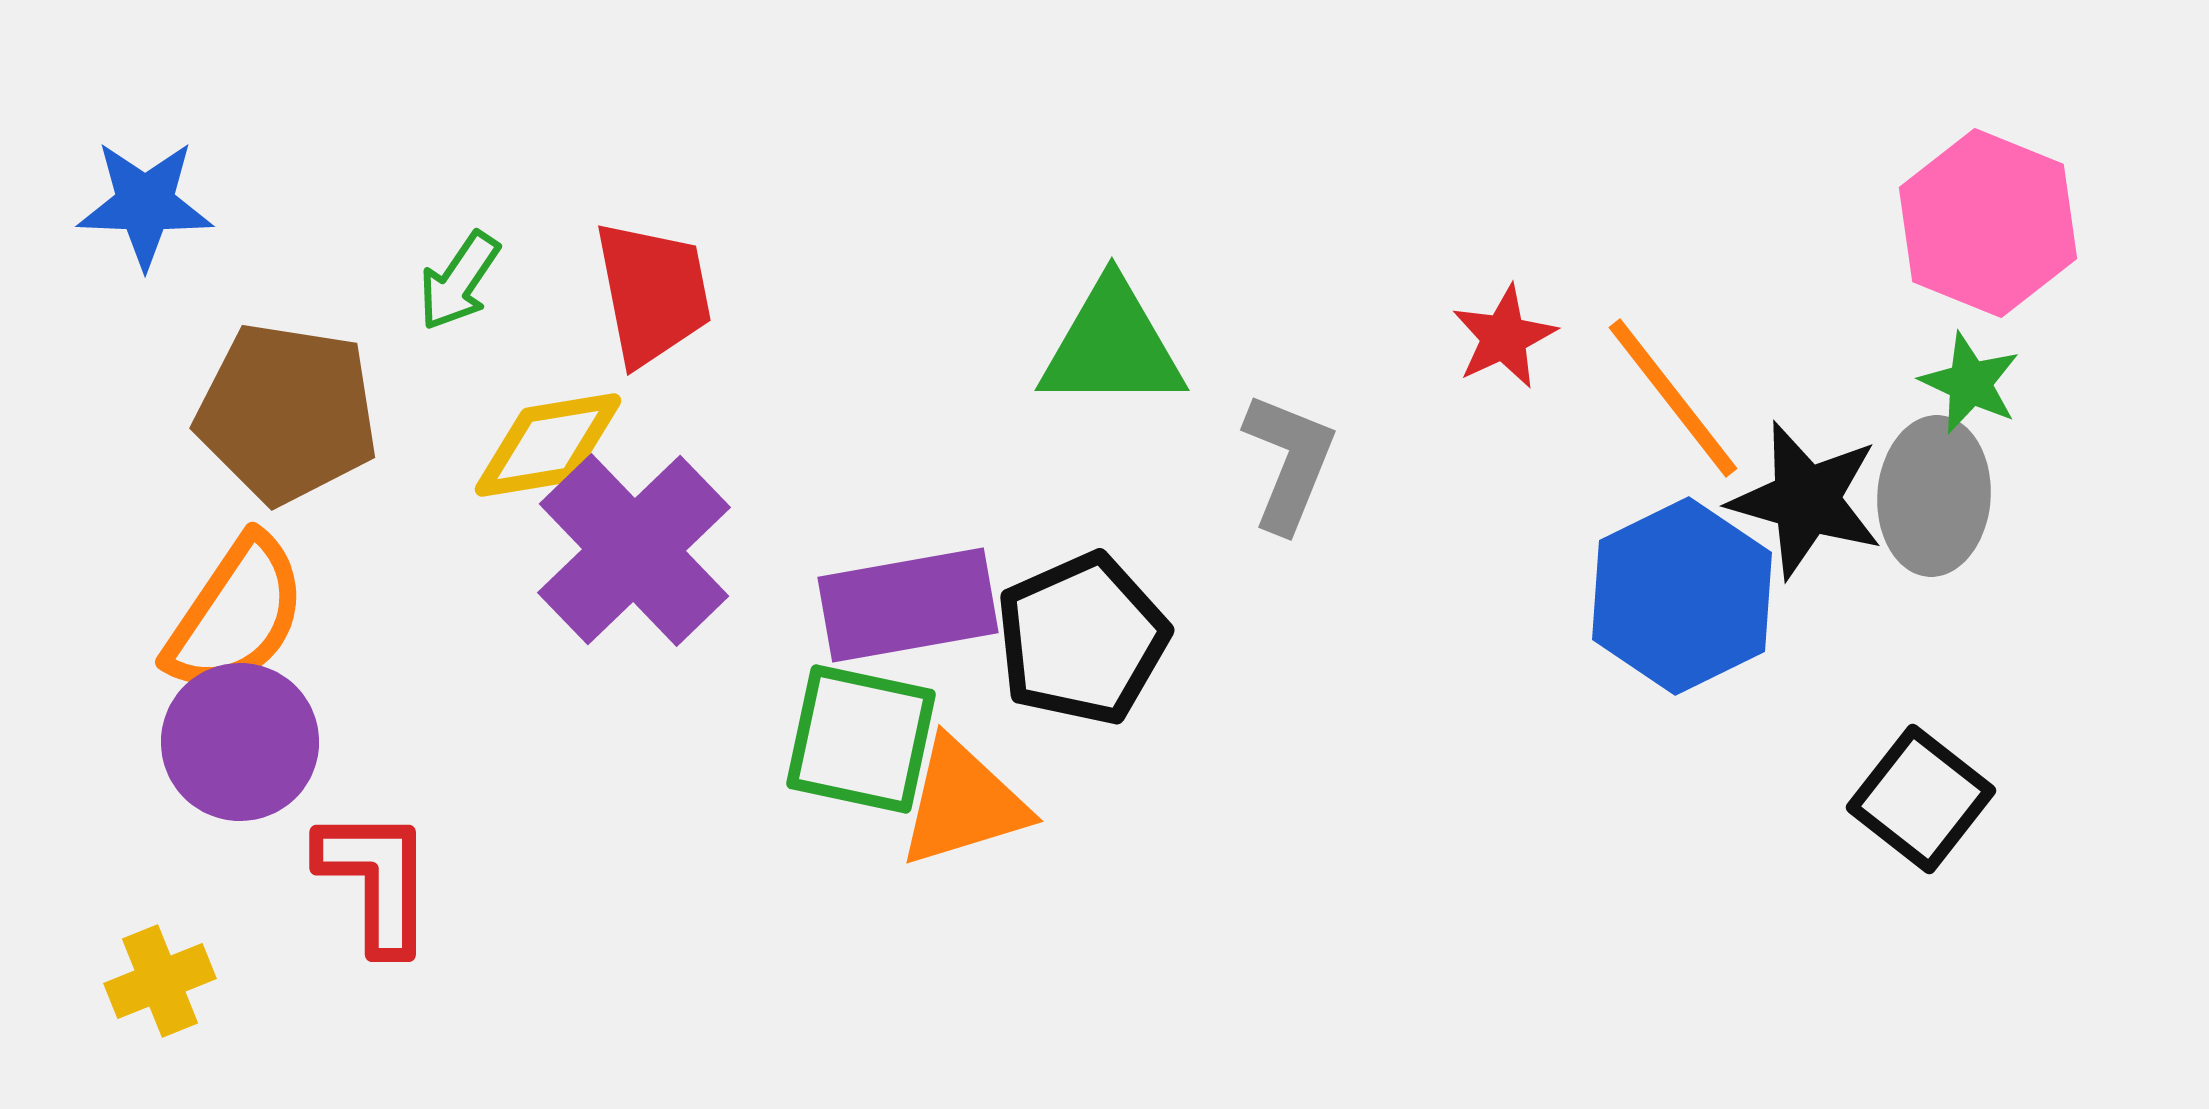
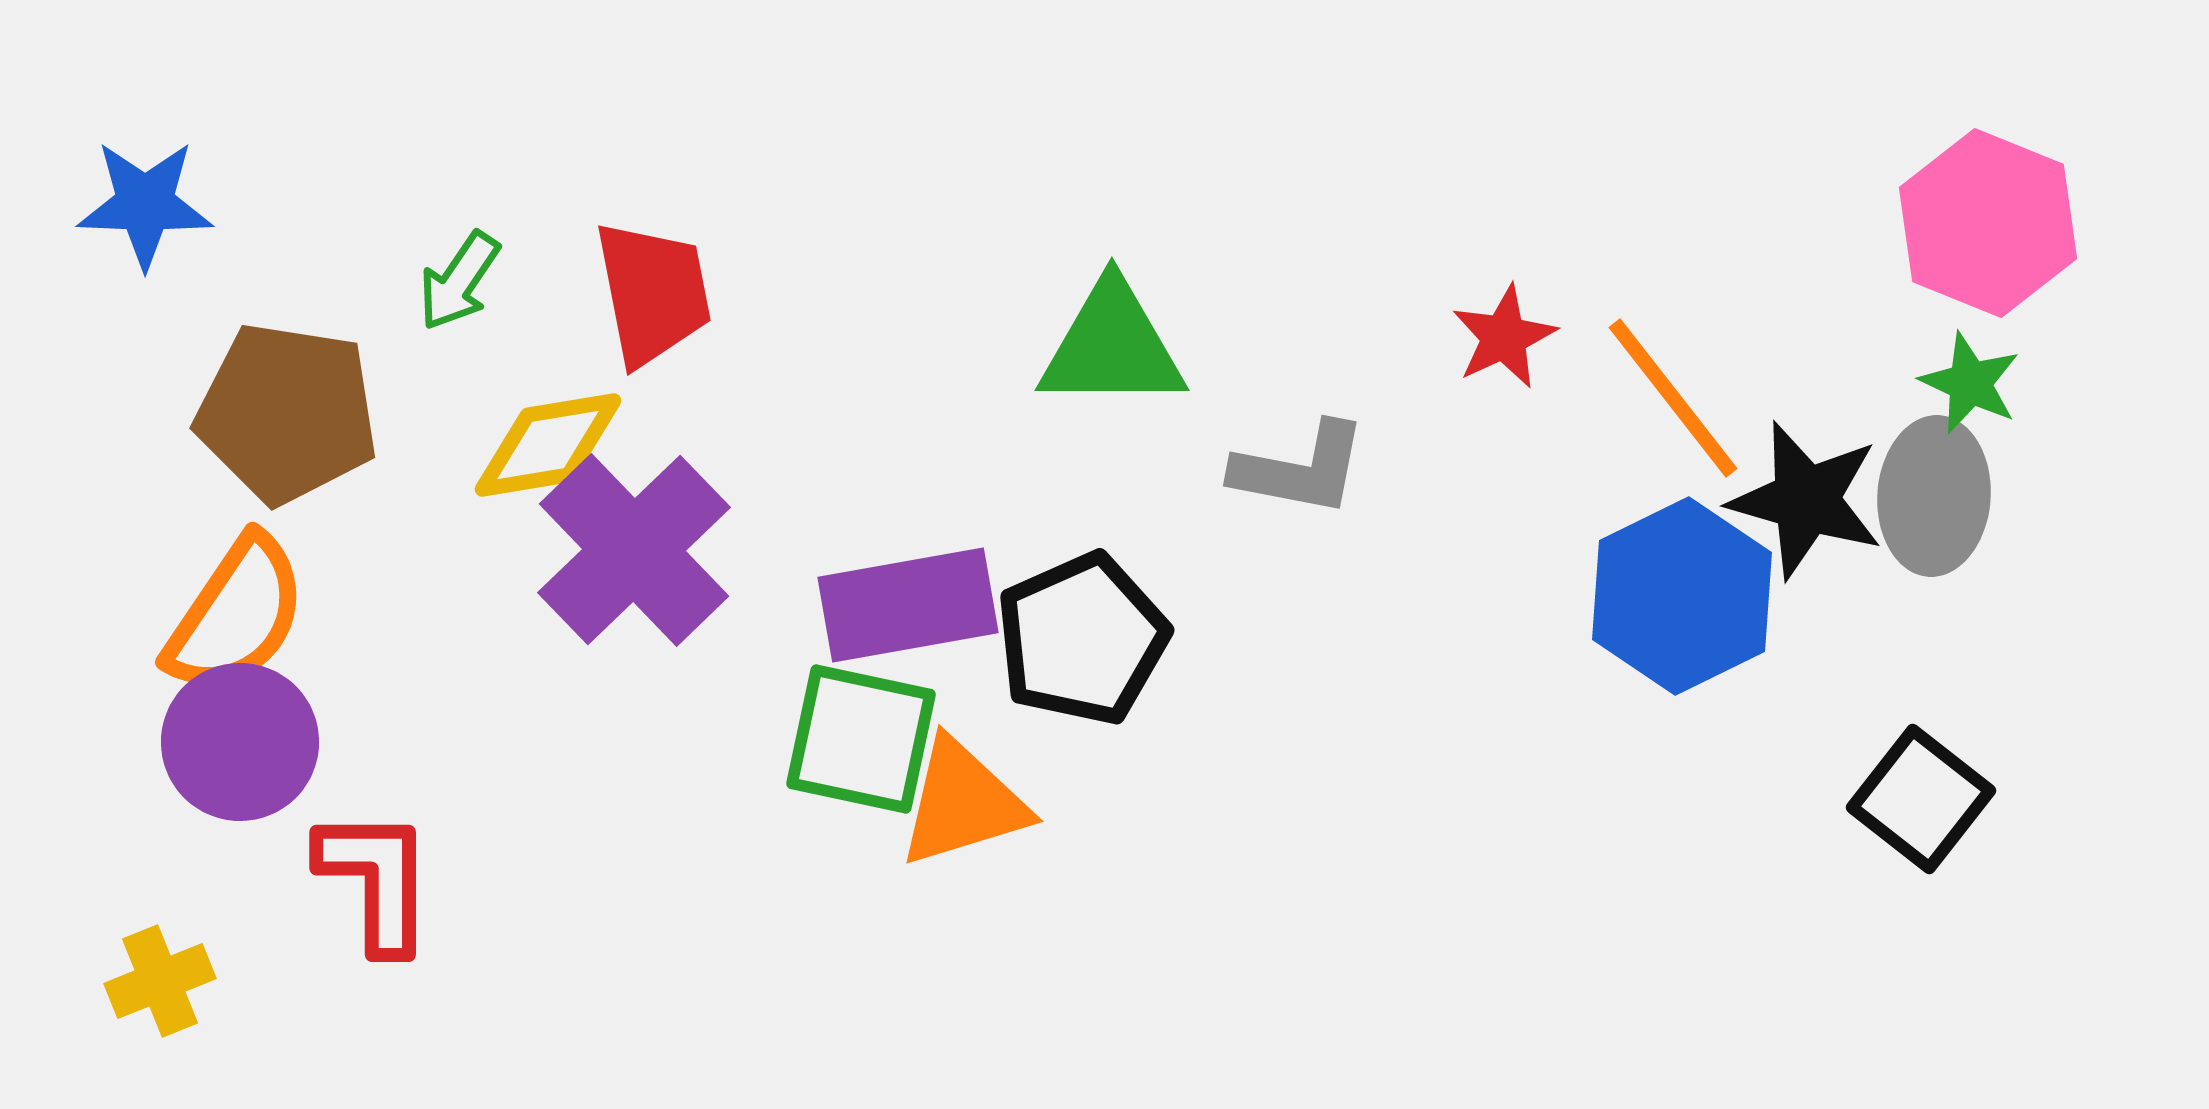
gray L-shape: moved 11 px right, 7 px down; rotated 79 degrees clockwise
